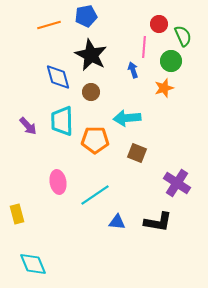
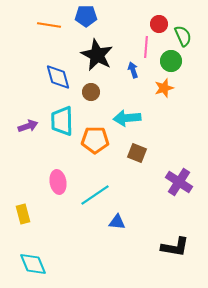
blue pentagon: rotated 10 degrees clockwise
orange line: rotated 25 degrees clockwise
pink line: moved 2 px right
black star: moved 6 px right
purple arrow: rotated 66 degrees counterclockwise
purple cross: moved 2 px right, 1 px up
yellow rectangle: moved 6 px right
black L-shape: moved 17 px right, 25 px down
